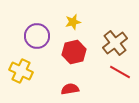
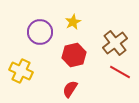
yellow star: rotated 14 degrees counterclockwise
purple circle: moved 3 px right, 4 px up
red hexagon: moved 3 px down
red semicircle: rotated 48 degrees counterclockwise
